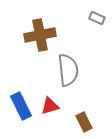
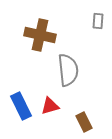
gray rectangle: moved 1 px right, 3 px down; rotated 70 degrees clockwise
brown cross: rotated 24 degrees clockwise
